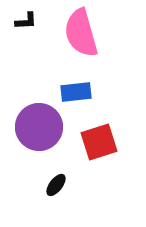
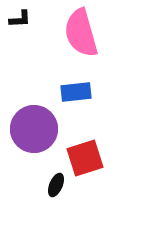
black L-shape: moved 6 px left, 2 px up
purple circle: moved 5 px left, 2 px down
red square: moved 14 px left, 16 px down
black ellipse: rotated 15 degrees counterclockwise
